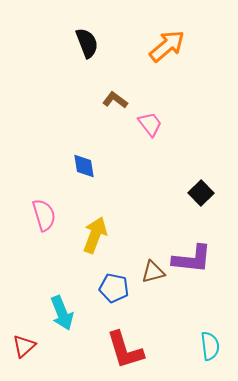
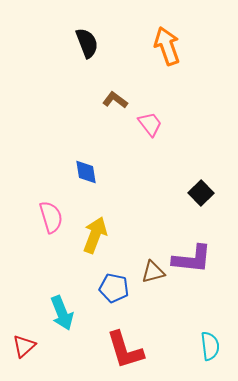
orange arrow: rotated 69 degrees counterclockwise
blue diamond: moved 2 px right, 6 px down
pink semicircle: moved 7 px right, 2 px down
